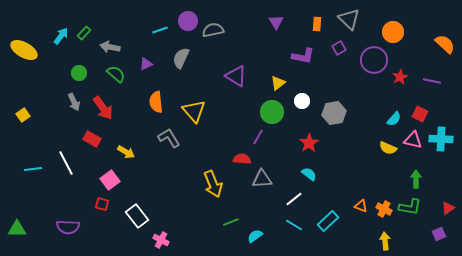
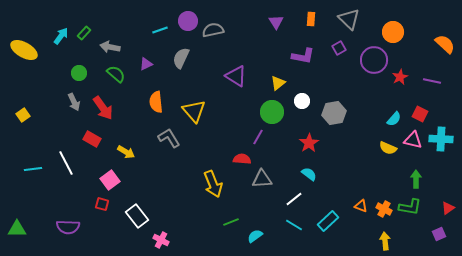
orange rectangle at (317, 24): moved 6 px left, 5 px up
